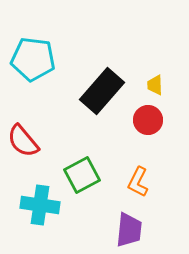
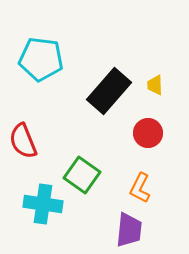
cyan pentagon: moved 8 px right
black rectangle: moved 7 px right
red circle: moved 13 px down
red semicircle: rotated 18 degrees clockwise
green square: rotated 27 degrees counterclockwise
orange L-shape: moved 2 px right, 6 px down
cyan cross: moved 3 px right, 1 px up
